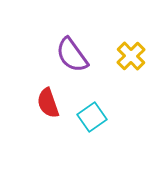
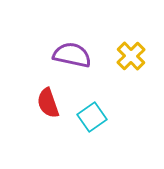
purple semicircle: rotated 138 degrees clockwise
